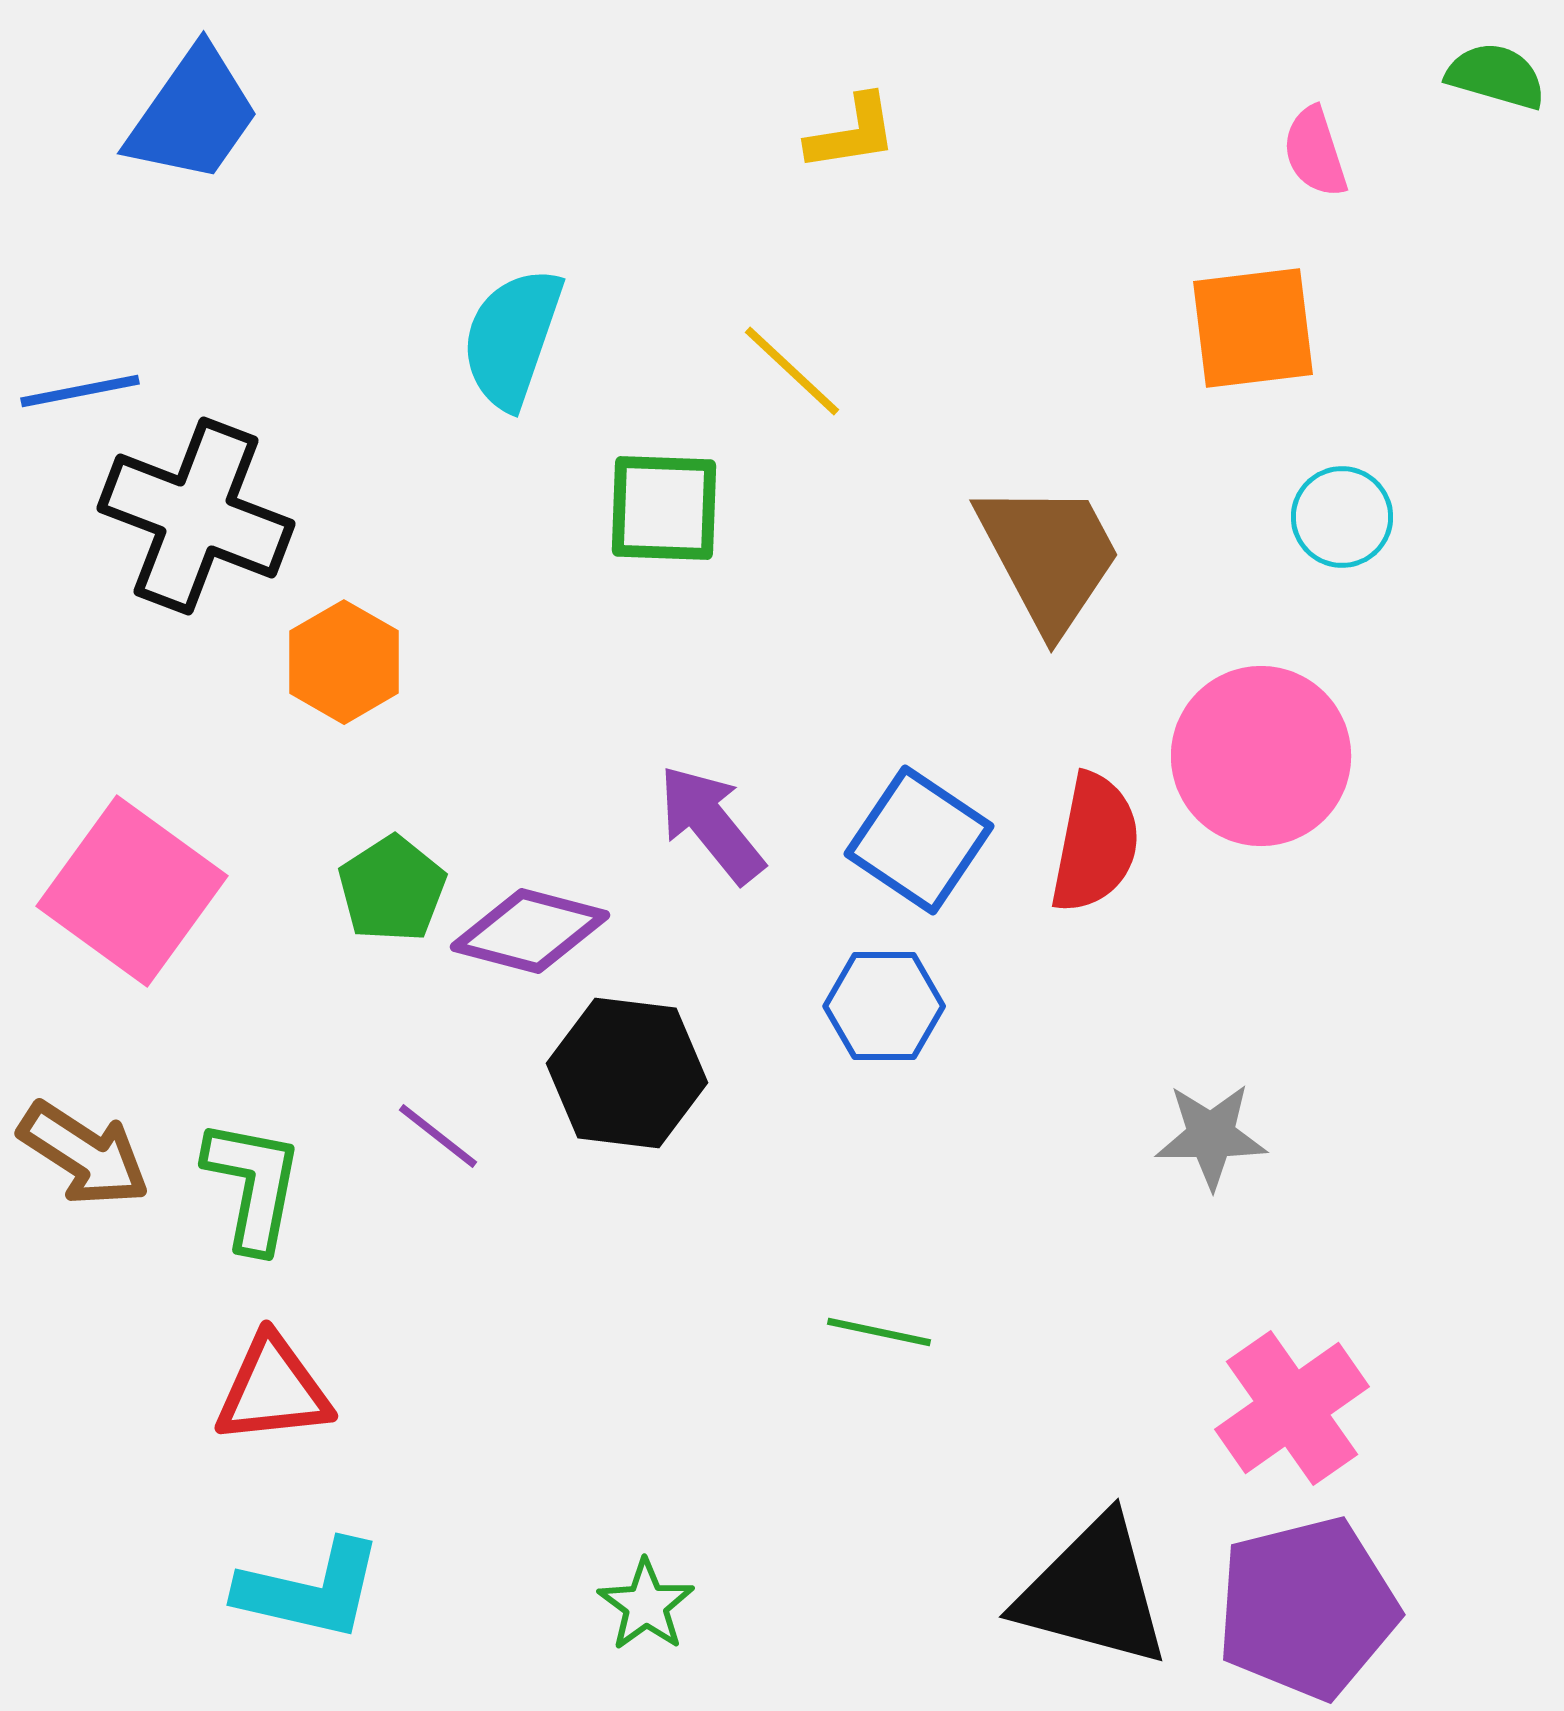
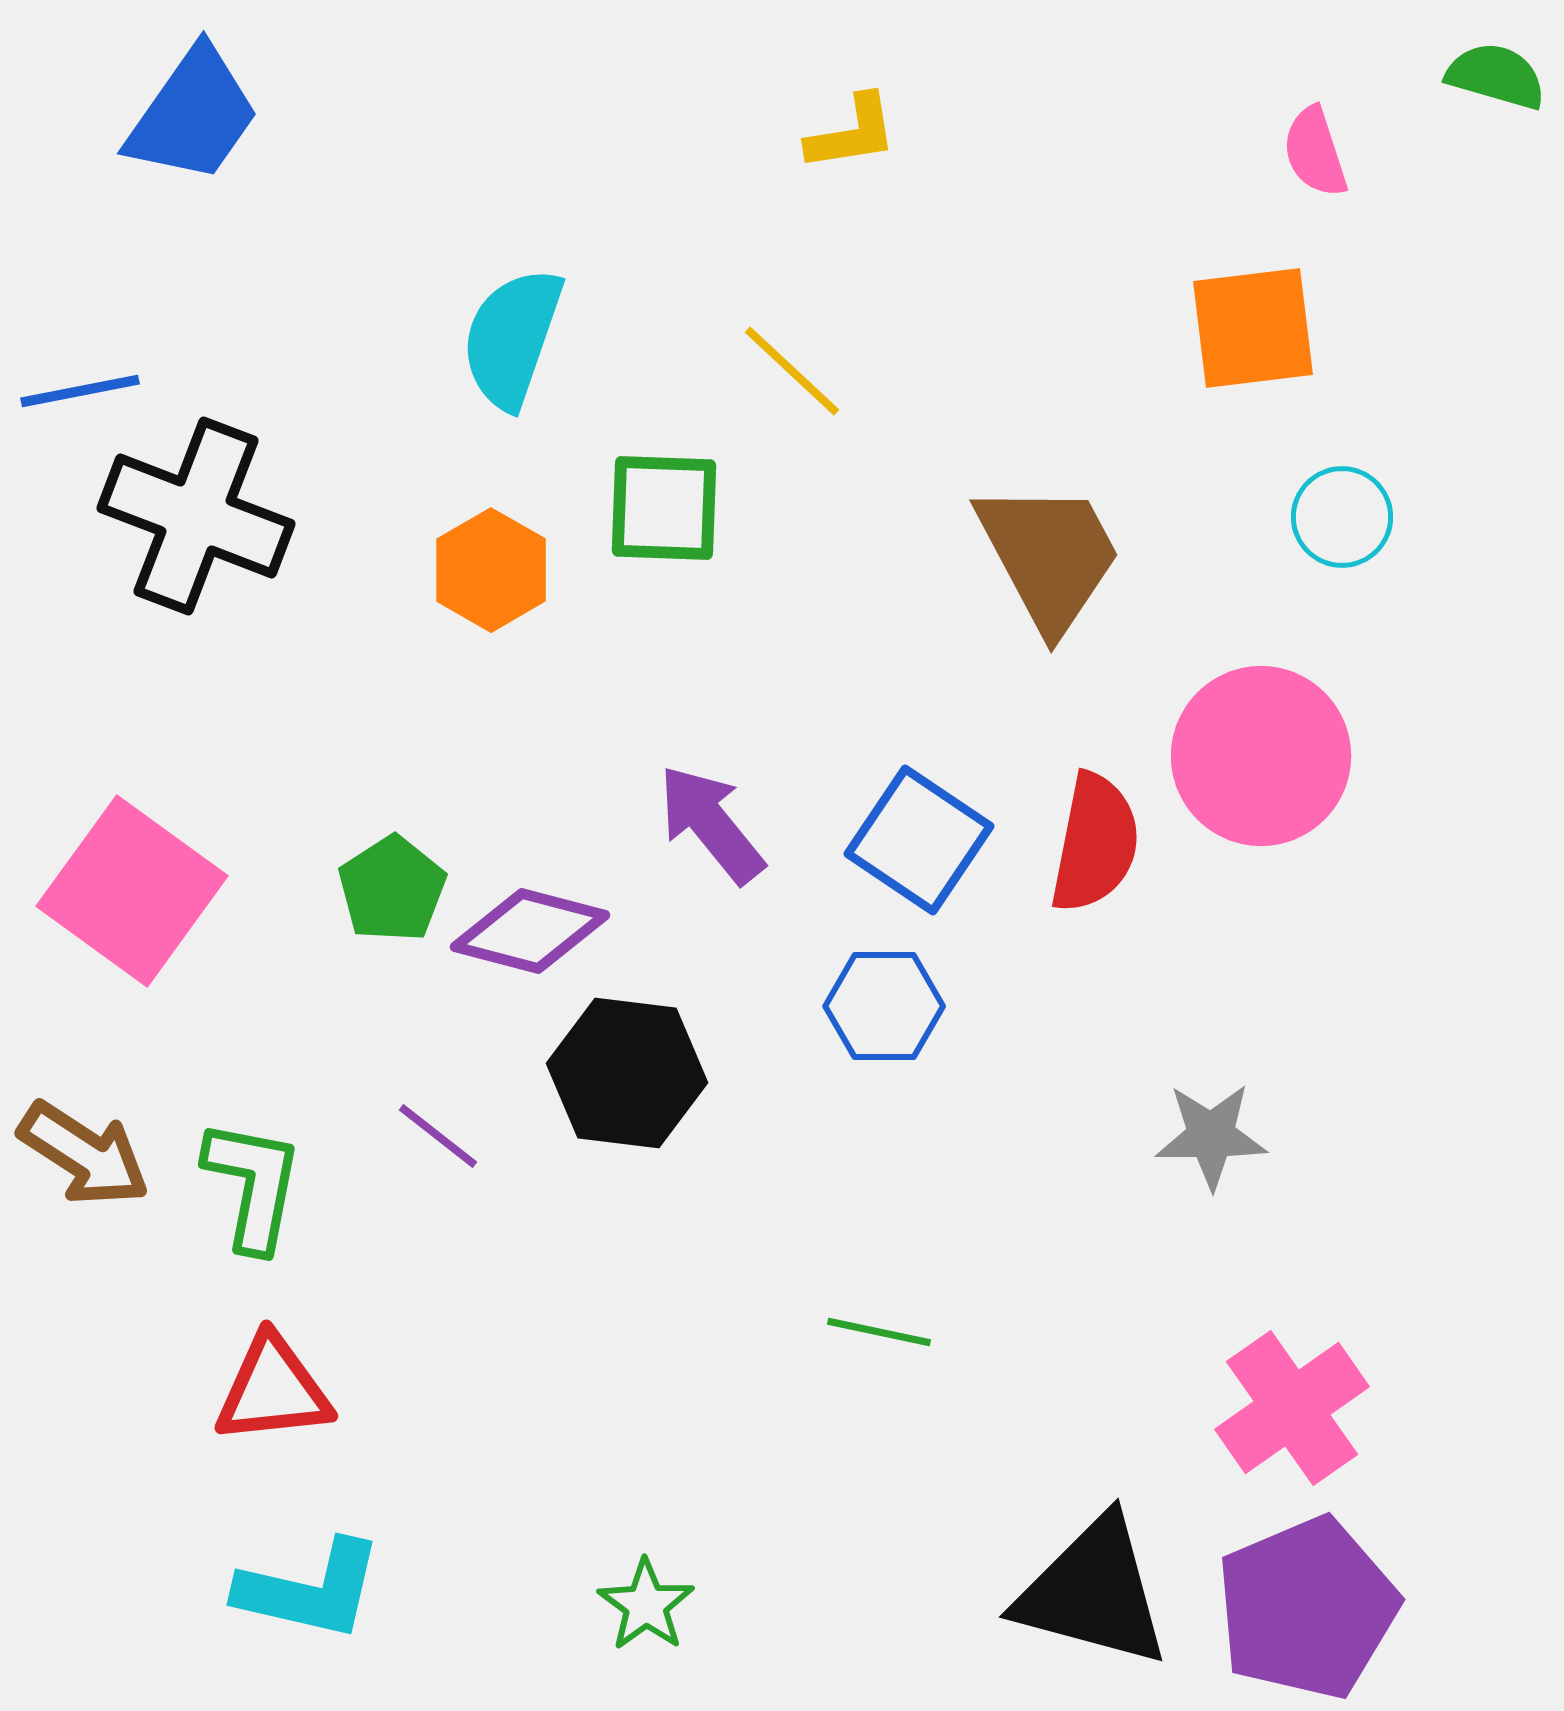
orange hexagon: moved 147 px right, 92 px up
purple pentagon: rotated 9 degrees counterclockwise
